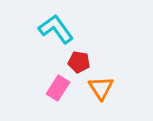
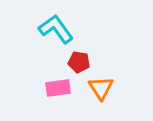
pink rectangle: rotated 50 degrees clockwise
